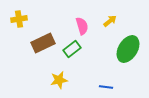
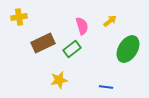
yellow cross: moved 2 px up
